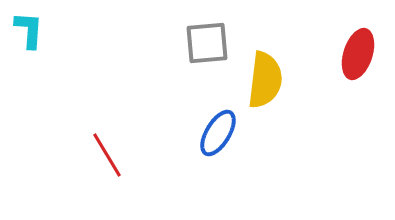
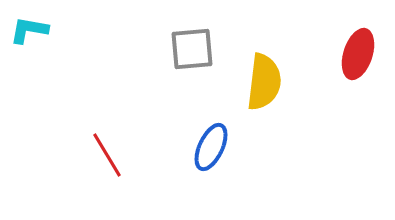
cyan L-shape: rotated 84 degrees counterclockwise
gray square: moved 15 px left, 6 px down
yellow semicircle: moved 1 px left, 2 px down
blue ellipse: moved 7 px left, 14 px down; rotated 6 degrees counterclockwise
